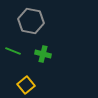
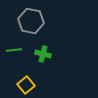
green line: moved 1 px right, 1 px up; rotated 28 degrees counterclockwise
